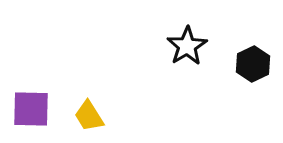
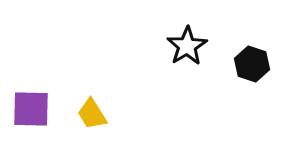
black hexagon: moved 1 px left; rotated 16 degrees counterclockwise
yellow trapezoid: moved 3 px right, 2 px up
